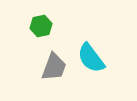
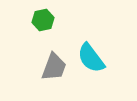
green hexagon: moved 2 px right, 6 px up
